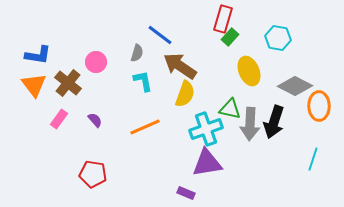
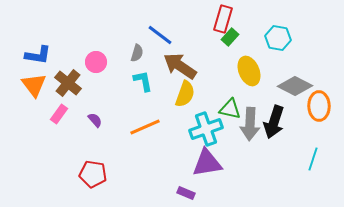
pink rectangle: moved 5 px up
